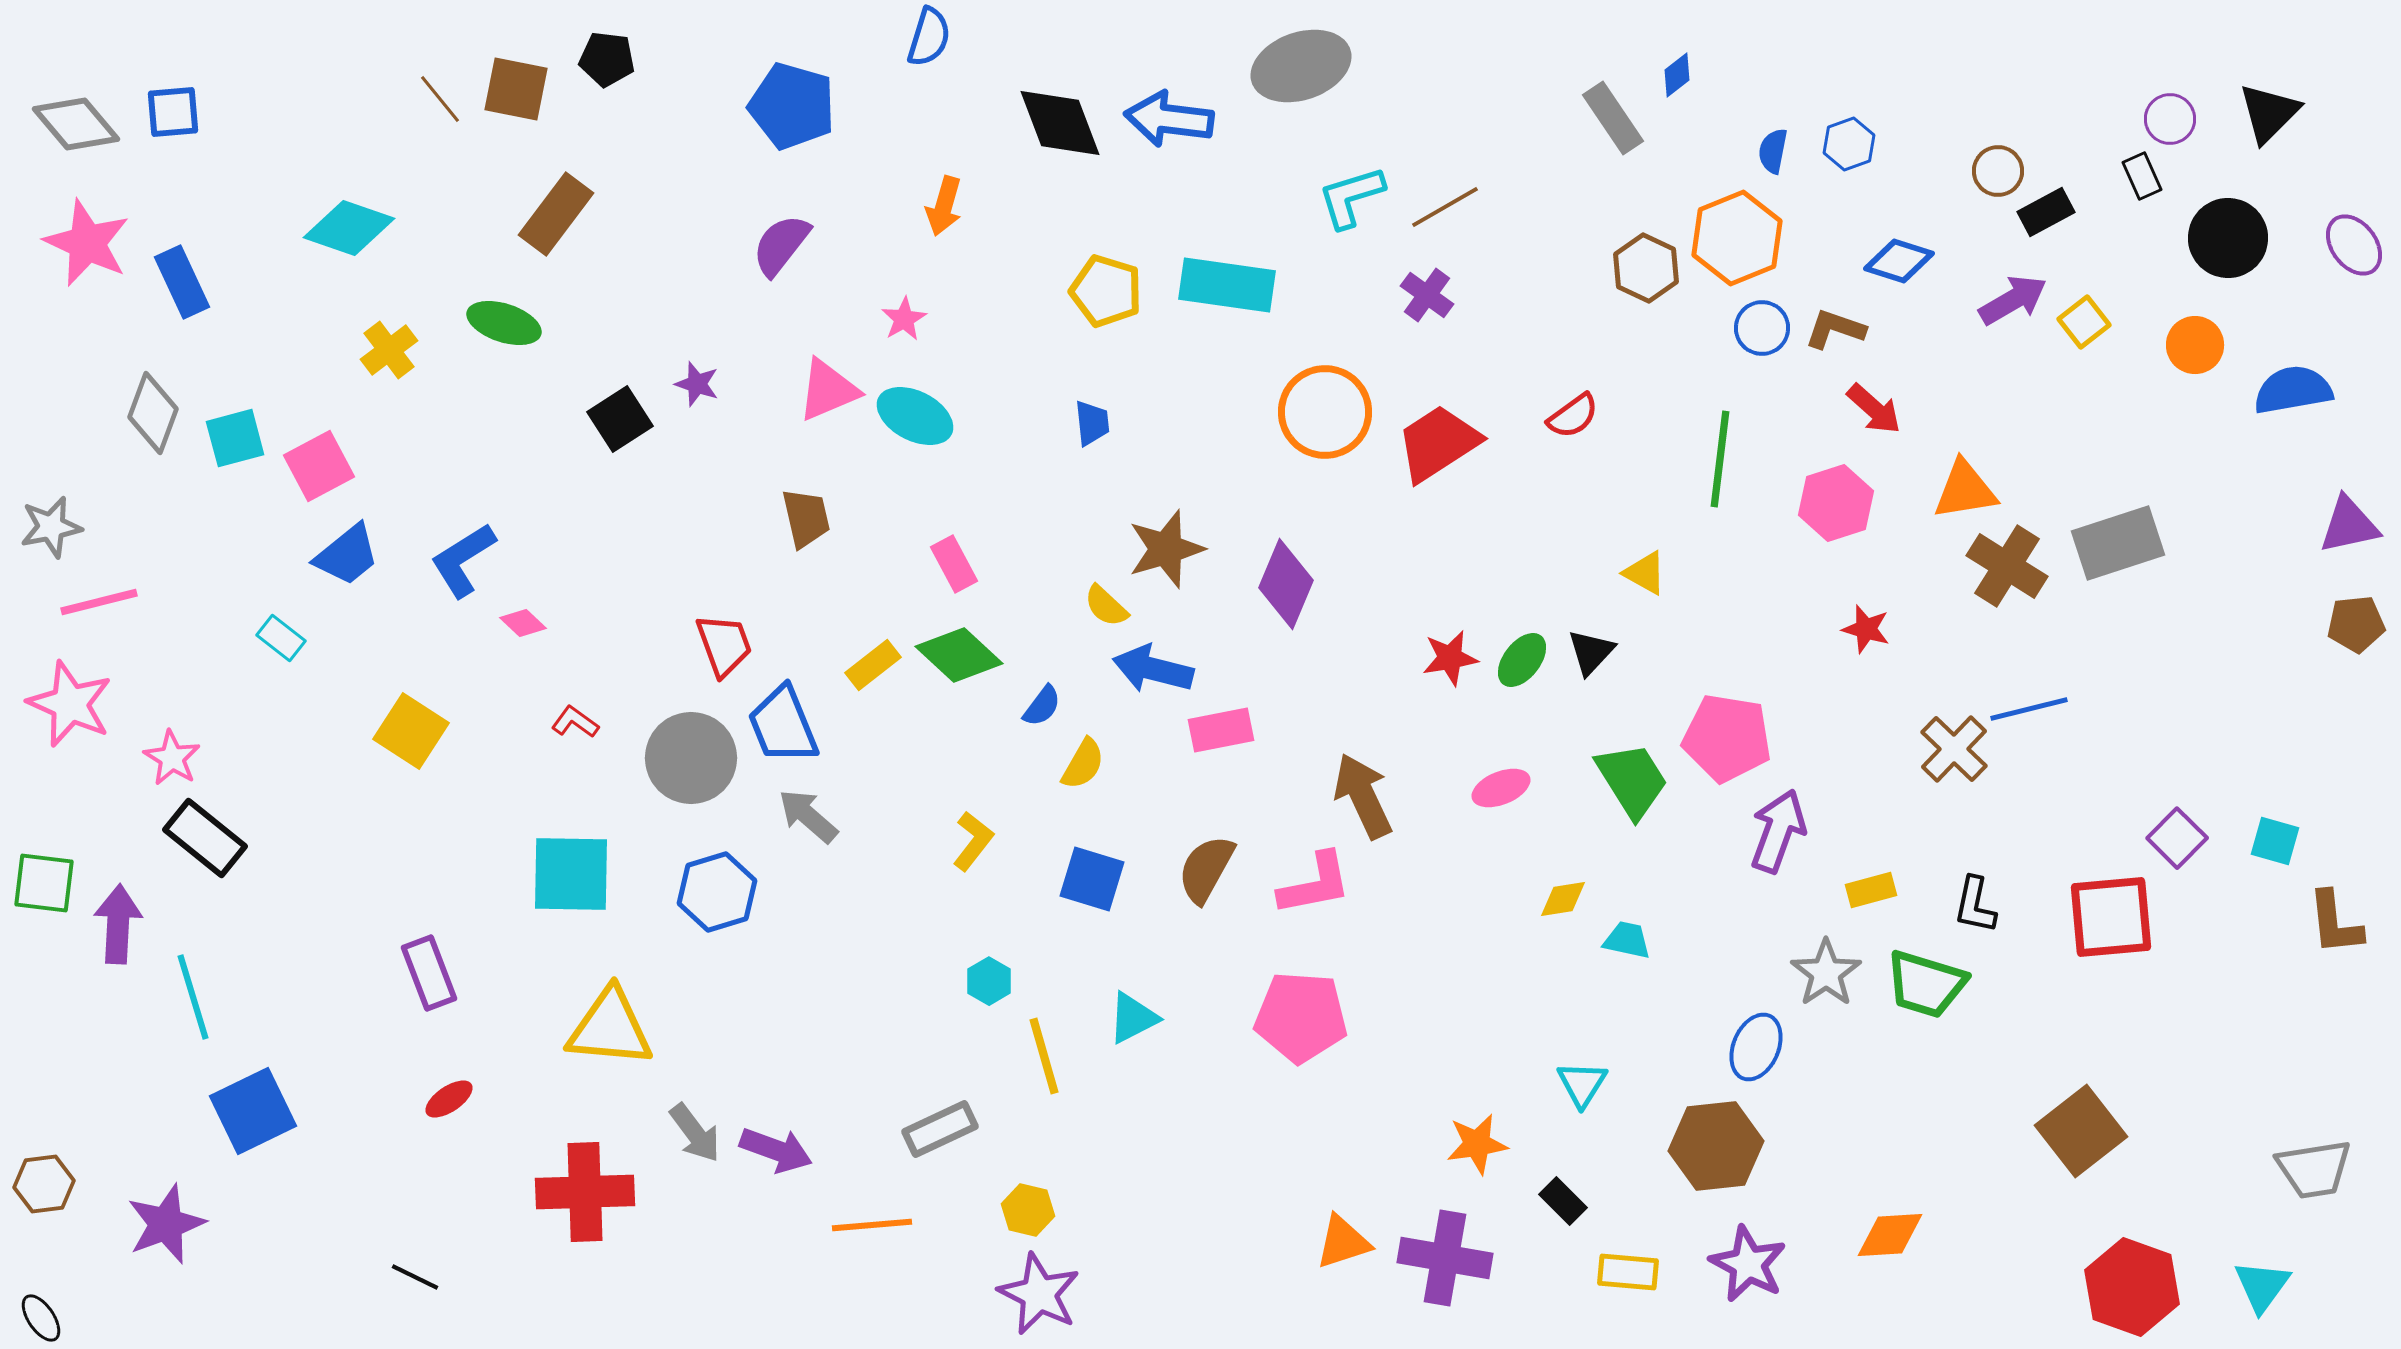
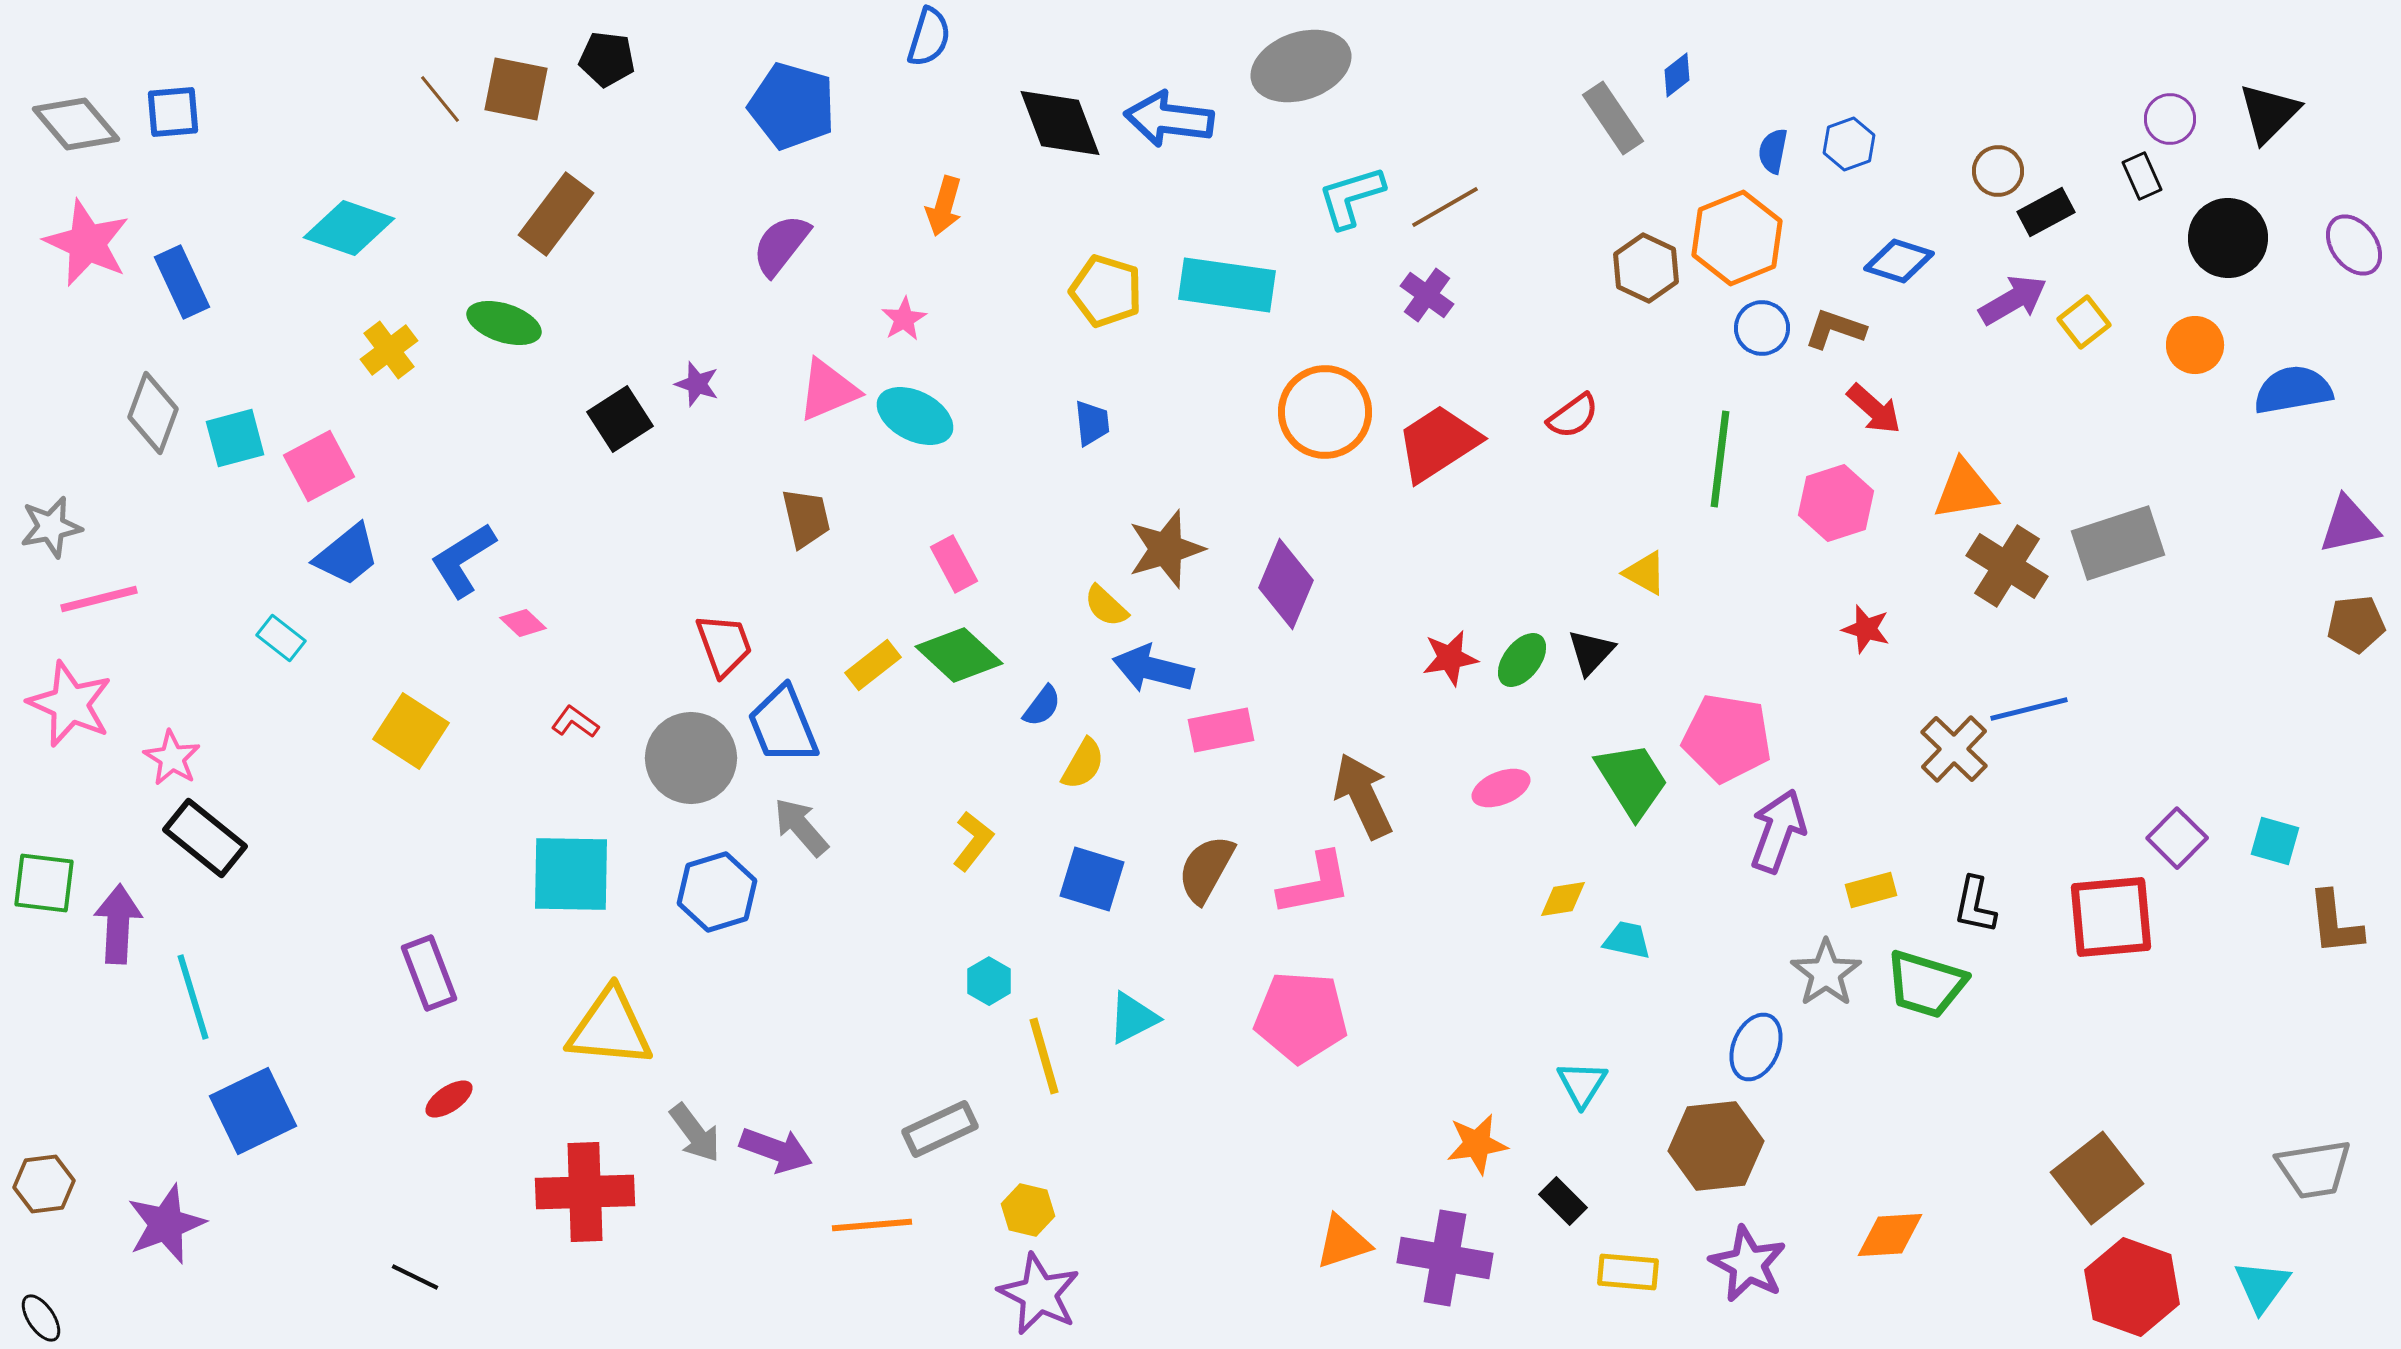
pink line at (99, 602): moved 3 px up
gray arrow at (808, 816): moved 7 px left, 11 px down; rotated 8 degrees clockwise
brown square at (2081, 1131): moved 16 px right, 47 px down
